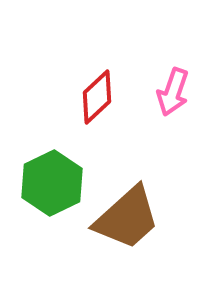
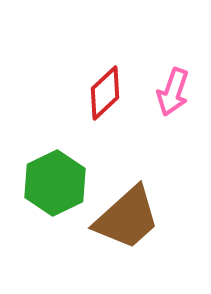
red diamond: moved 8 px right, 4 px up
green hexagon: moved 3 px right
